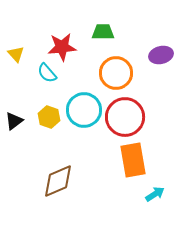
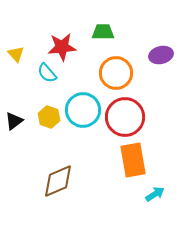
cyan circle: moved 1 px left
